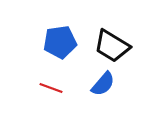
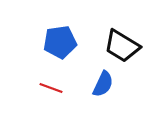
black trapezoid: moved 10 px right
blue semicircle: rotated 16 degrees counterclockwise
